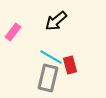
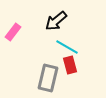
cyan line: moved 16 px right, 10 px up
